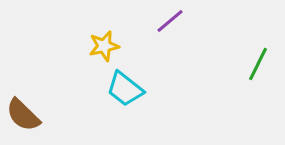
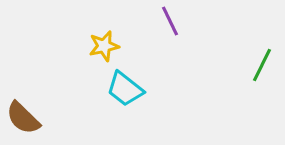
purple line: rotated 76 degrees counterclockwise
green line: moved 4 px right, 1 px down
brown semicircle: moved 3 px down
